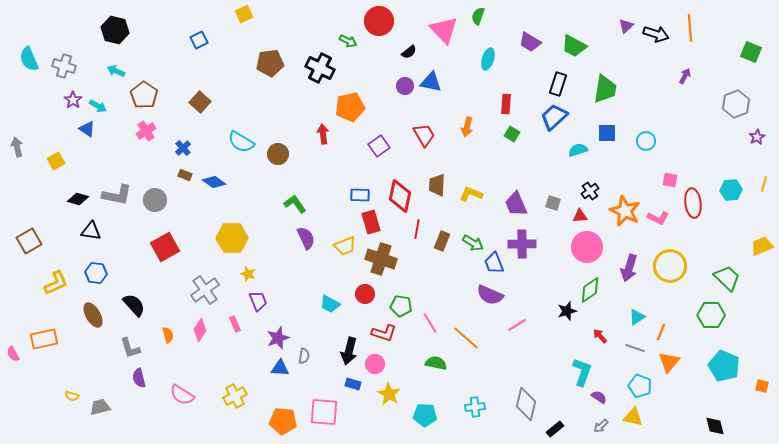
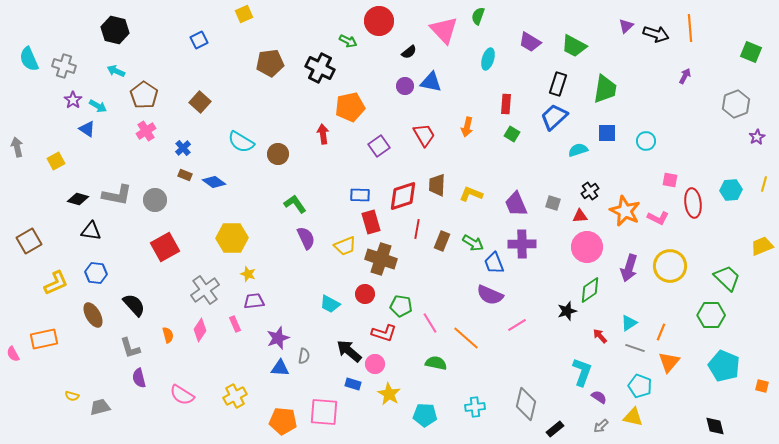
red diamond at (400, 196): moved 3 px right; rotated 60 degrees clockwise
purple trapezoid at (258, 301): moved 4 px left; rotated 75 degrees counterclockwise
cyan triangle at (637, 317): moved 8 px left, 6 px down
black arrow at (349, 351): rotated 116 degrees clockwise
